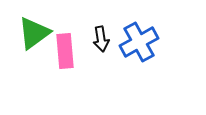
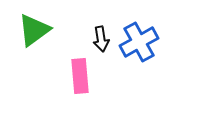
green triangle: moved 3 px up
pink rectangle: moved 15 px right, 25 px down
